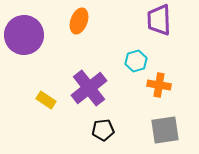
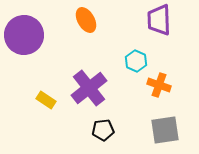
orange ellipse: moved 7 px right, 1 px up; rotated 50 degrees counterclockwise
cyan hexagon: rotated 20 degrees counterclockwise
orange cross: rotated 10 degrees clockwise
